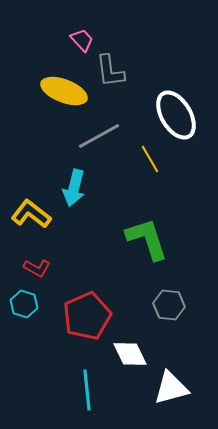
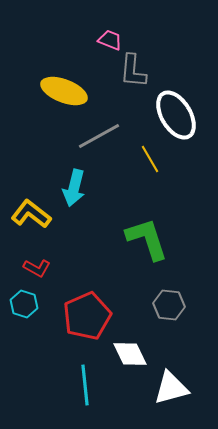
pink trapezoid: moved 28 px right; rotated 25 degrees counterclockwise
gray L-shape: moved 23 px right; rotated 12 degrees clockwise
cyan line: moved 2 px left, 5 px up
